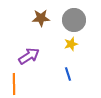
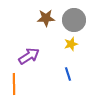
brown star: moved 5 px right
